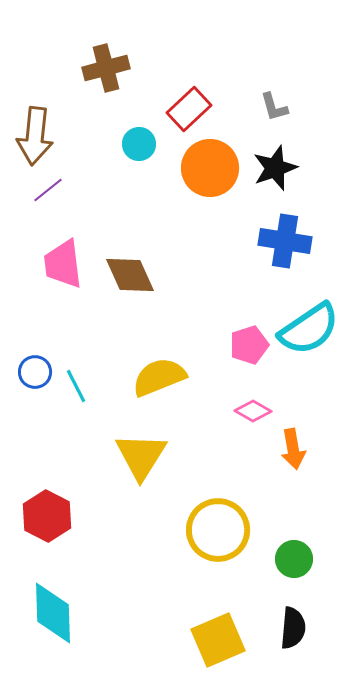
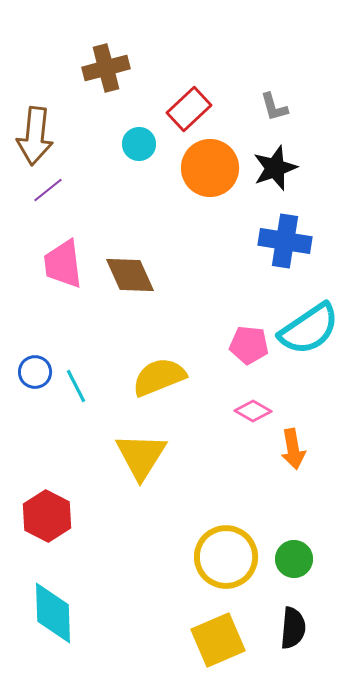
pink pentagon: rotated 24 degrees clockwise
yellow circle: moved 8 px right, 27 px down
